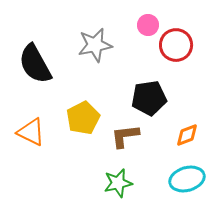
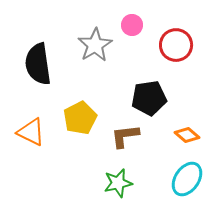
pink circle: moved 16 px left
gray star: rotated 20 degrees counterclockwise
black semicircle: moved 3 px right; rotated 21 degrees clockwise
yellow pentagon: moved 3 px left
orange diamond: rotated 60 degrees clockwise
cyan ellipse: rotated 40 degrees counterclockwise
